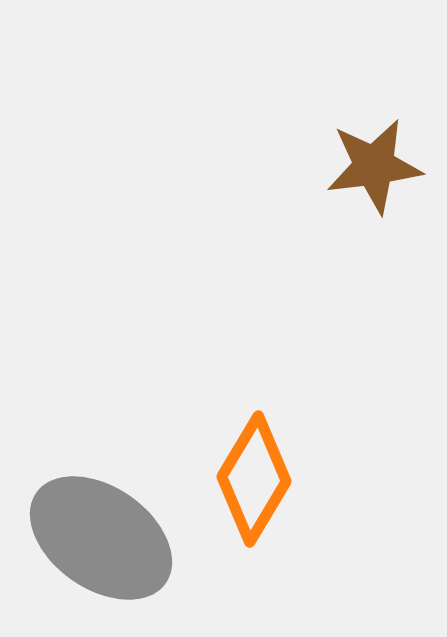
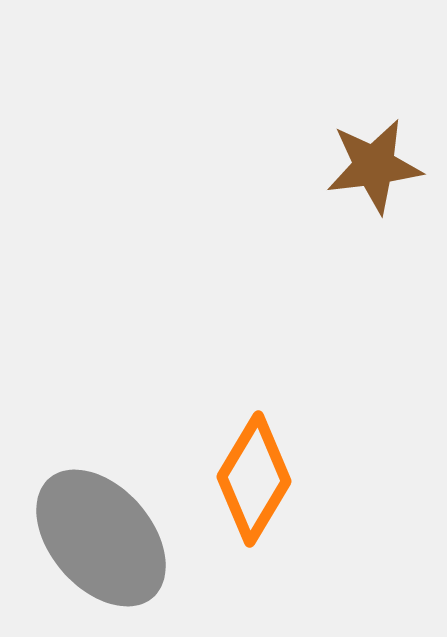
gray ellipse: rotated 14 degrees clockwise
